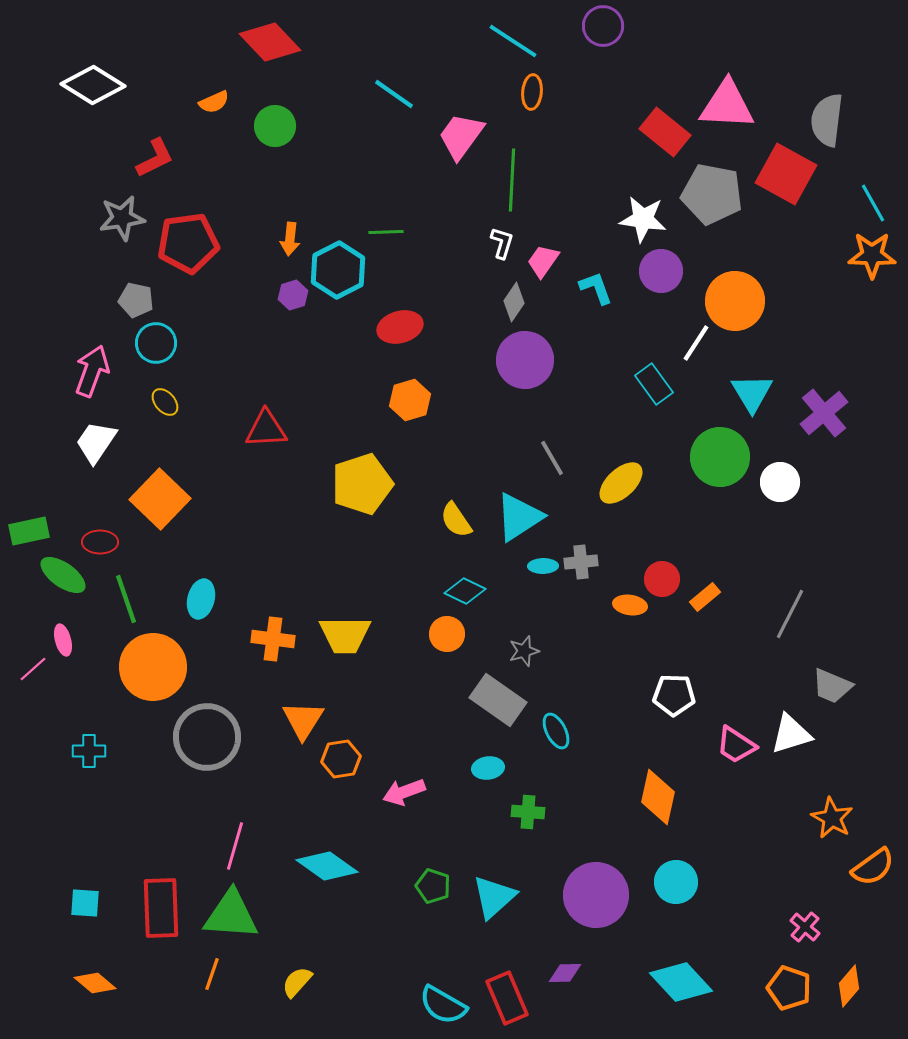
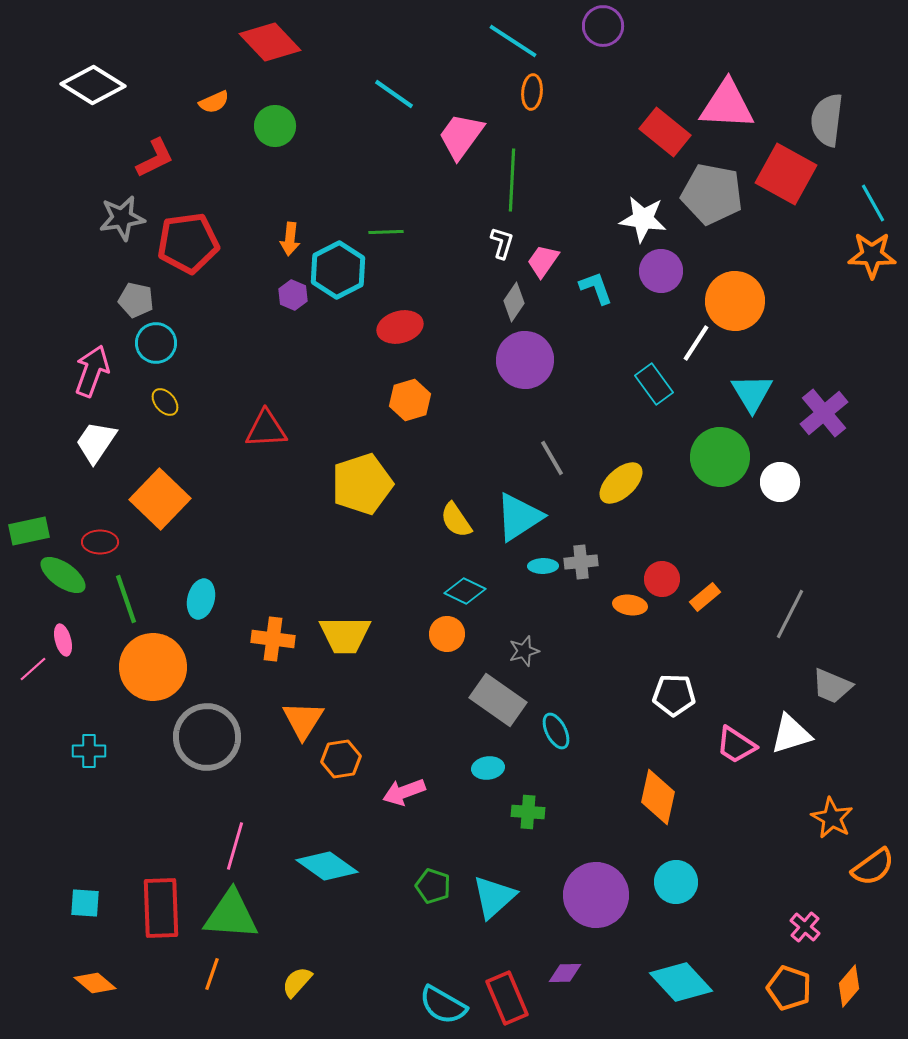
purple hexagon at (293, 295): rotated 20 degrees counterclockwise
